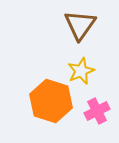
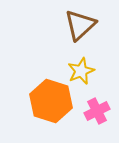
brown triangle: rotated 12 degrees clockwise
